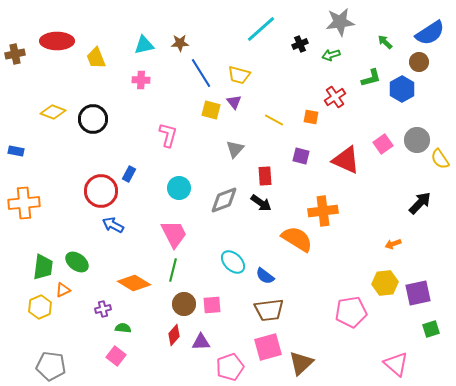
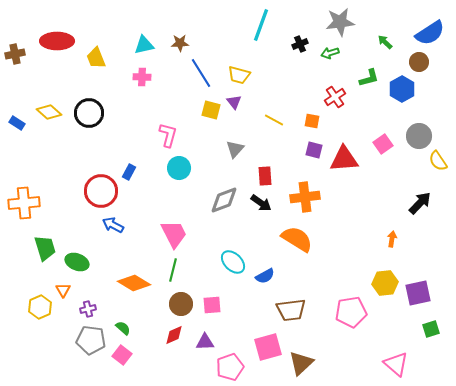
cyan line at (261, 29): moved 4 px up; rotated 28 degrees counterclockwise
green arrow at (331, 55): moved 1 px left, 2 px up
green L-shape at (371, 78): moved 2 px left
pink cross at (141, 80): moved 1 px right, 3 px up
yellow diamond at (53, 112): moved 4 px left; rotated 20 degrees clockwise
orange square at (311, 117): moved 1 px right, 4 px down
black circle at (93, 119): moved 4 px left, 6 px up
gray circle at (417, 140): moved 2 px right, 4 px up
blue rectangle at (16, 151): moved 1 px right, 28 px up; rotated 21 degrees clockwise
purple square at (301, 156): moved 13 px right, 6 px up
yellow semicircle at (440, 159): moved 2 px left, 2 px down
red triangle at (346, 160): moved 2 px left, 1 px up; rotated 28 degrees counterclockwise
blue rectangle at (129, 174): moved 2 px up
cyan circle at (179, 188): moved 20 px up
orange cross at (323, 211): moved 18 px left, 14 px up
orange arrow at (393, 244): moved 1 px left, 5 px up; rotated 119 degrees clockwise
green ellipse at (77, 262): rotated 15 degrees counterclockwise
green trapezoid at (43, 267): moved 2 px right, 19 px up; rotated 24 degrees counterclockwise
blue semicircle at (265, 276): rotated 66 degrees counterclockwise
orange triangle at (63, 290): rotated 35 degrees counterclockwise
brown circle at (184, 304): moved 3 px left
purple cross at (103, 309): moved 15 px left
brown trapezoid at (269, 310): moved 22 px right
green semicircle at (123, 328): rotated 35 degrees clockwise
red diamond at (174, 335): rotated 25 degrees clockwise
purple triangle at (201, 342): moved 4 px right
pink square at (116, 356): moved 6 px right, 1 px up
gray pentagon at (51, 366): moved 40 px right, 26 px up
